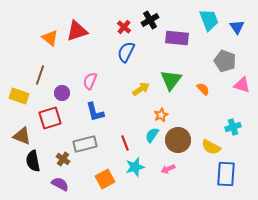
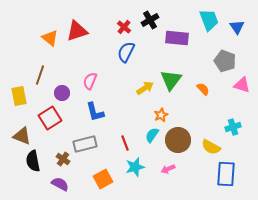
yellow arrow: moved 4 px right, 1 px up
yellow rectangle: rotated 60 degrees clockwise
red square: rotated 15 degrees counterclockwise
orange square: moved 2 px left
